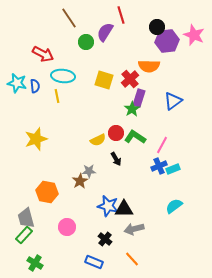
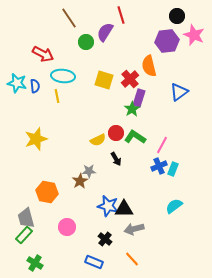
black circle: moved 20 px right, 11 px up
orange semicircle: rotated 75 degrees clockwise
blue triangle: moved 6 px right, 9 px up
cyan rectangle: rotated 48 degrees counterclockwise
